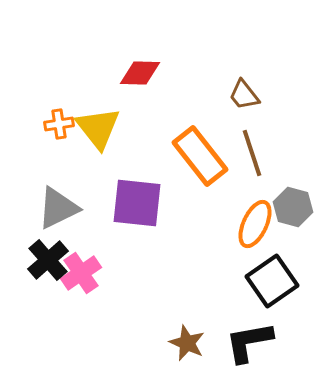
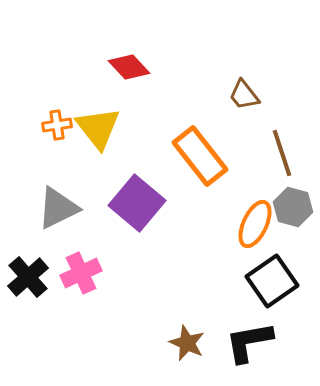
red diamond: moved 11 px left, 6 px up; rotated 45 degrees clockwise
orange cross: moved 2 px left, 1 px down
brown line: moved 30 px right
purple square: rotated 34 degrees clockwise
black cross: moved 20 px left, 17 px down
pink cross: rotated 9 degrees clockwise
